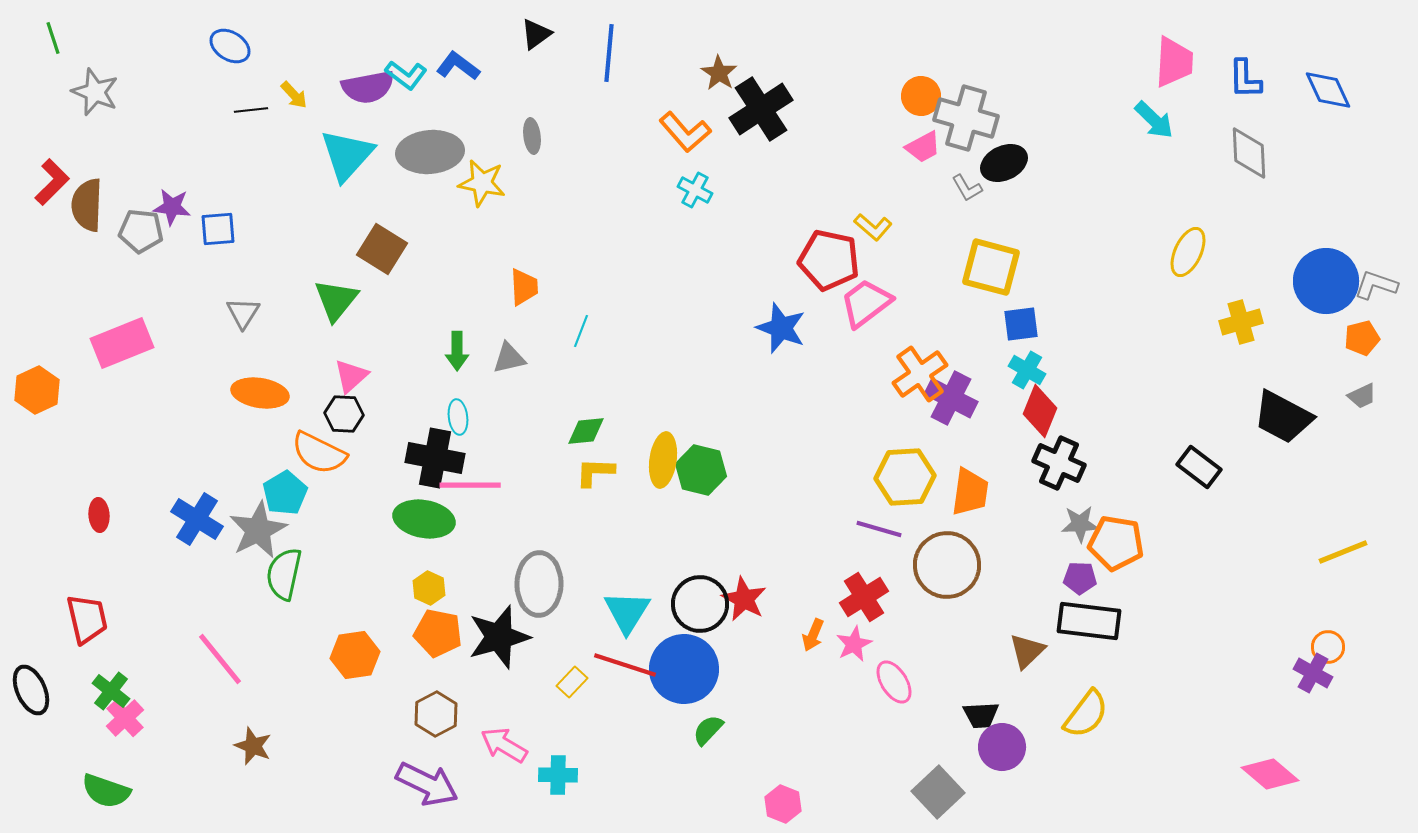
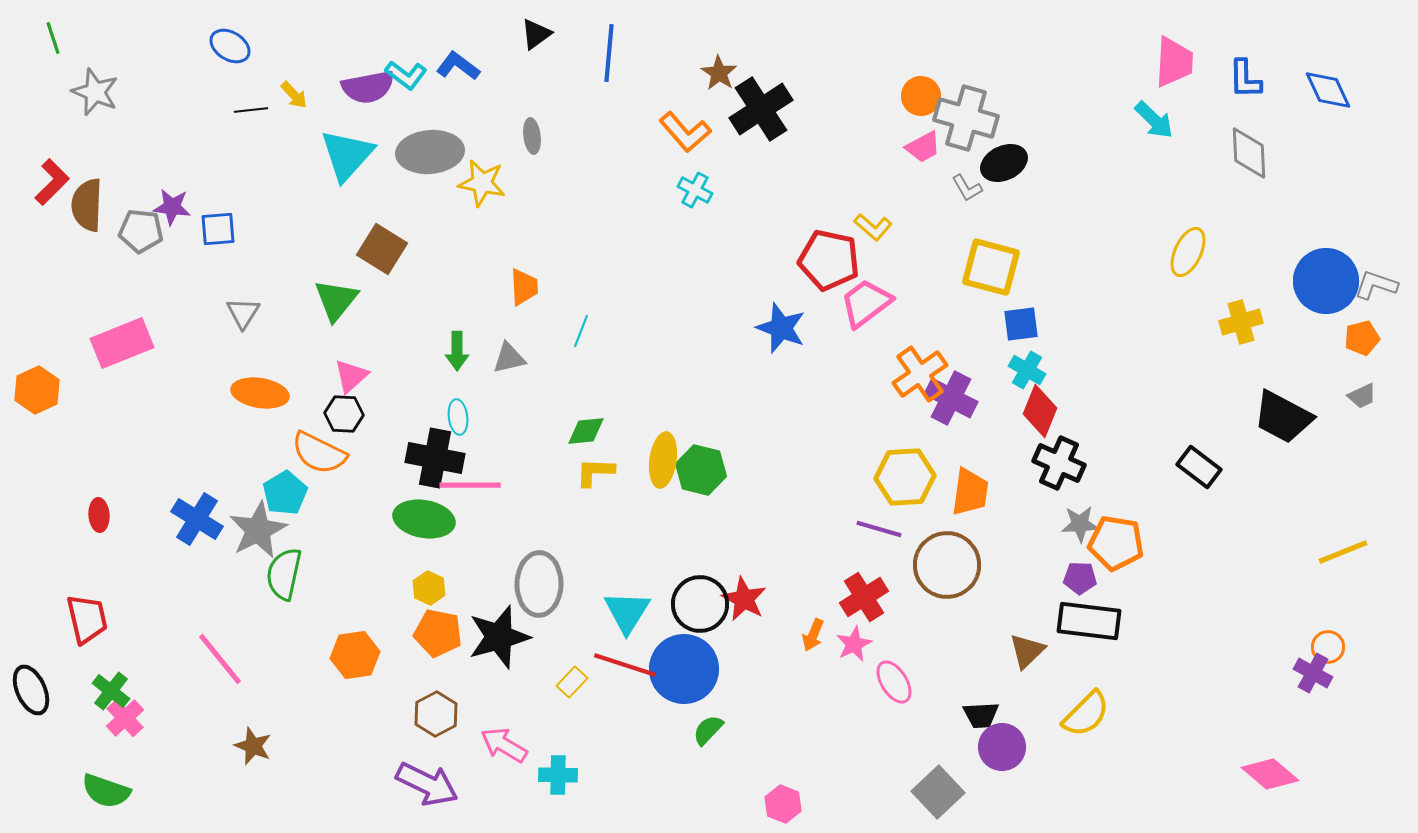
yellow semicircle at (1086, 714): rotated 8 degrees clockwise
